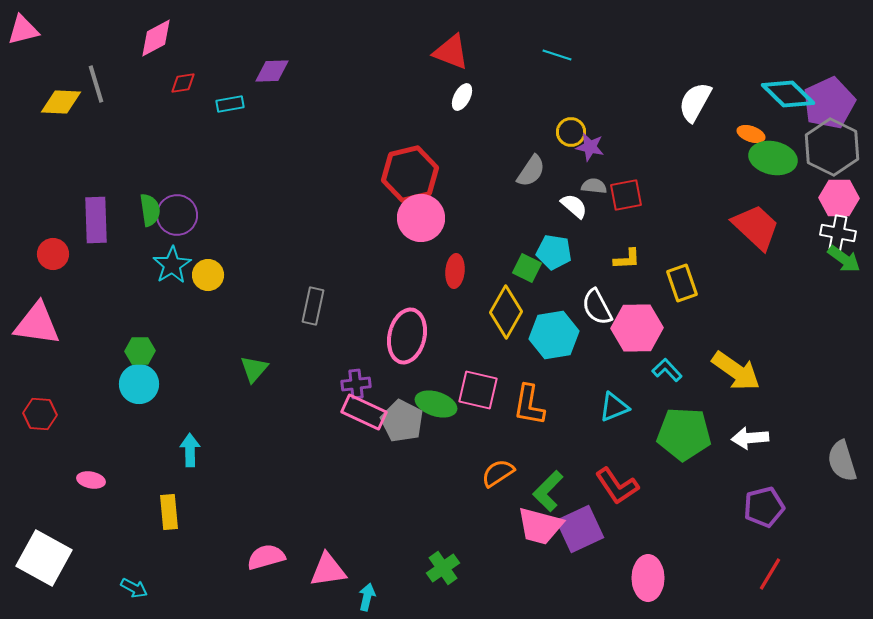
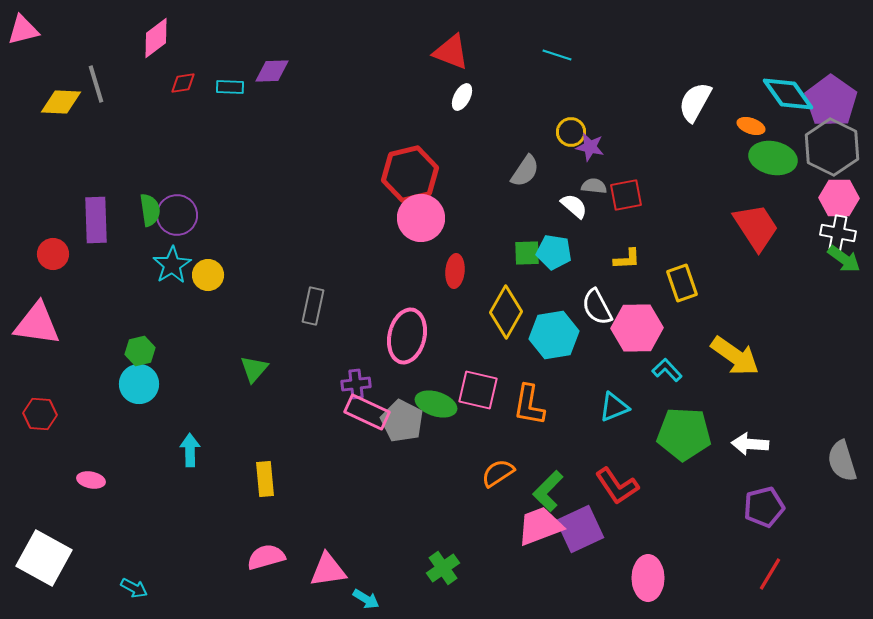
pink diamond at (156, 38): rotated 9 degrees counterclockwise
cyan diamond at (788, 94): rotated 10 degrees clockwise
purple pentagon at (829, 103): moved 2 px right, 2 px up; rotated 12 degrees counterclockwise
cyan rectangle at (230, 104): moved 17 px up; rotated 12 degrees clockwise
orange ellipse at (751, 134): moved 8 px up
gray semicircle at (531, 171): moved 6 px left
red trapezoid at (756, 227): rotated 14 degrees clockwise
green square at (527, 268): moved 15 px up; rotated 28 degrees counterclockwise
green hexagon at (140, 351): rotated 12 degrees counterclockwise
yellow arrow at (736, 371): moved 1 px left, 15 px up
pink rectangle at (364, 412): moved 3 px right
white arrow at (750, 438): moved 6 px down; rotated 9 degrees clockwise
yellow rectangle at (169, 512): moved 96 px right, 33 px up
pink trapezoid at (540, 526): rotated 144 degrees clockwise
cyan arrow at (367, 597): moved 1 px left, 2 px down; rotated 108 degrees clockwise
